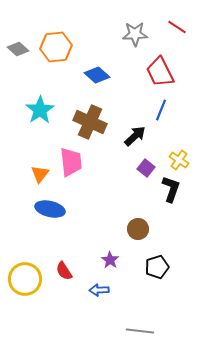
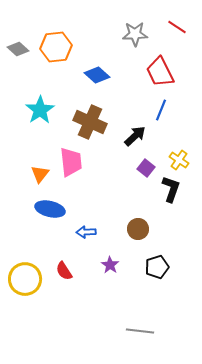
purple star: moved 5 px down
blue arrow: moved 13 px left, 58 px up
